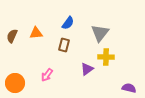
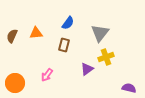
yellow cross: rotated 21 degrees counterclockwise
